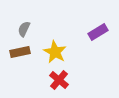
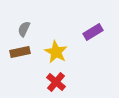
purple rectangle: moved 5 px left
yellow star: moved 1 px right
red cross: moved 3 px left, 2 px down
